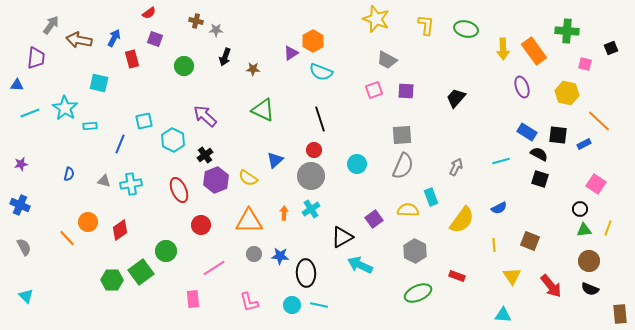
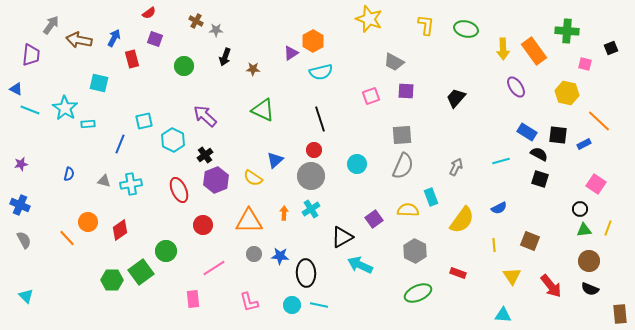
yellow star at (376, 19): moved 7 px left
brown cross at (196, 21): rotated 16 degrees clockwise
purple trapezoid at (36, 58): moved 5 px left, 3 px up
gray trapezoid at (387, 60): moved 7 px right, 2 px down
cyan semicircle at (321, 72): rotated 35 degrees counterclockwise
blue triangle at (17, 85): moved 1 px left, 4 px down; rotated 24 degrees clockwise
purple ellipse at (522, 87): moved 6 px left; rotated 15 degrees counterclockwise
pink square at (374, 90): moved 3 px left, 6 px down
cyan line at (30, 113): moved 3 px up; rotated 42 degrees clockwise
cyan rectangle at (90, 126): moved 2 px left, 2 px up
yellow semicircle at (248, 178): moved 5 px right
red circle at (201, 225): moved 2 px right
gray semicircle at (24, 247): moved 7 px up
red rectangle at (457, 276): moved 1 px right, 3 px up
